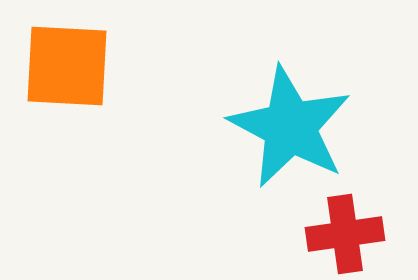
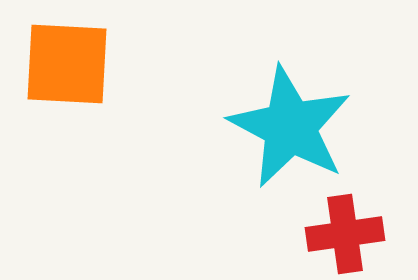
orange square: moved 2 px up
